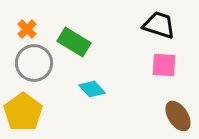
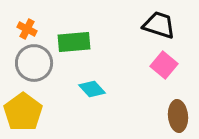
orange cross: rotated 18 degrees counterclockwise
green rectangle: rotated 36 degrees counterclockwise
pink square: rotated 36 degrees clockwise
brown ellipse: rotated 28 degrees clockwise
